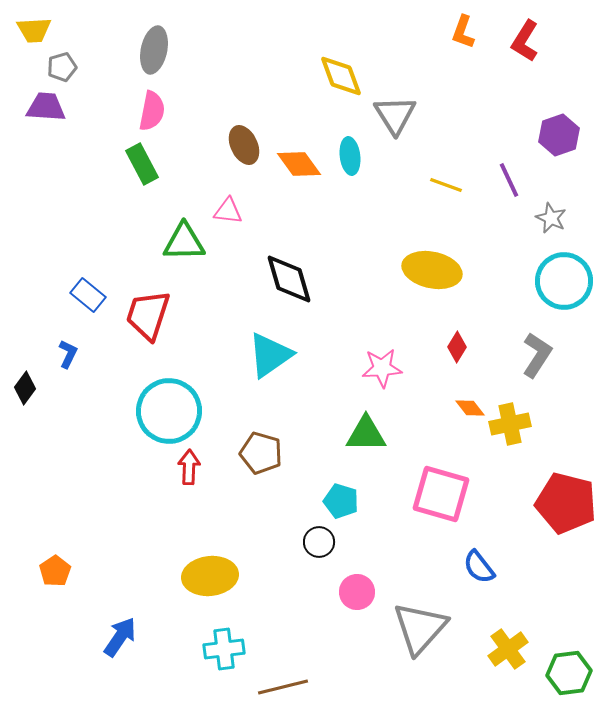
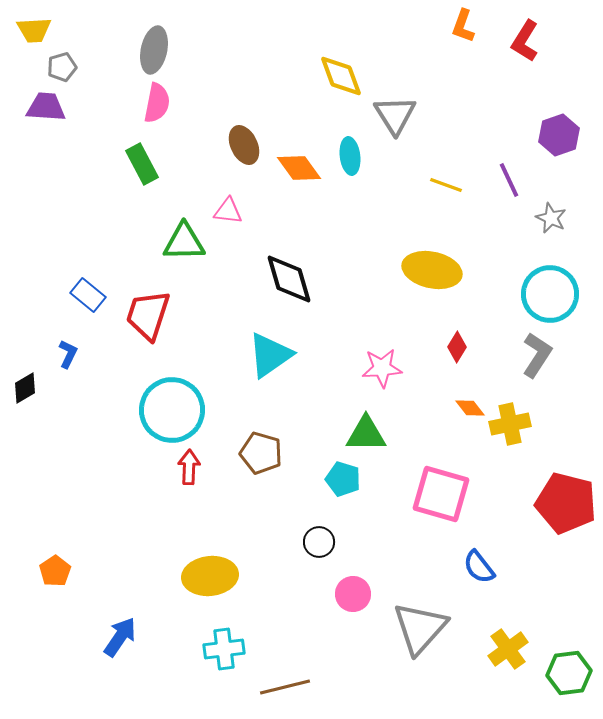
orange L-shape at (463, 32): moved 6 px up
pink semicircle at (152, 111): moved 5 px right, 8 px up
orange diamond at (299, 164): moved 4 px down
cyan circle at (564, 281): moved 14 px left, 13 px down
black diamond at (25, 388): rotated 24 degrees clockwise
cyan circle at (169, 411): moved 3 px right, 1 px up
cyan pentagon at (341, 501): moved 2 px right, 22 px up
pink circle at (357, 592): moved 4 px left, 2 px down
brown line at (283, 687): moved 2 px right
